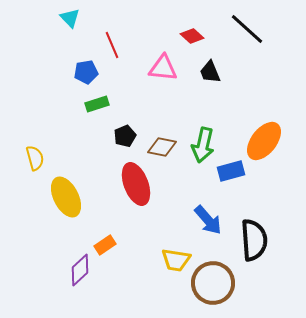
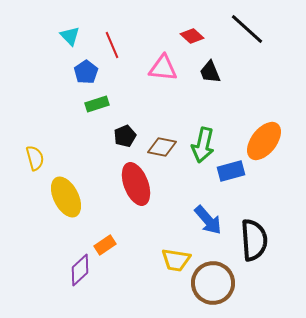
cyan triangle: moved 18 px down
blue pentagon: rotated 25 degrees counterclockwise
